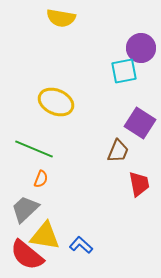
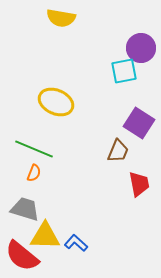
purple square: moved 1 px left
orange semicircle: moved 7 px left, 6 px up
gray trapezoid: rotated 60 degrees clockwise
yellow triangle: rotated 8 degrees counterclockwise
blue L-shape: moved 5 px left, 2 px up
red semicircle: moved 5 px left, 1 px down
